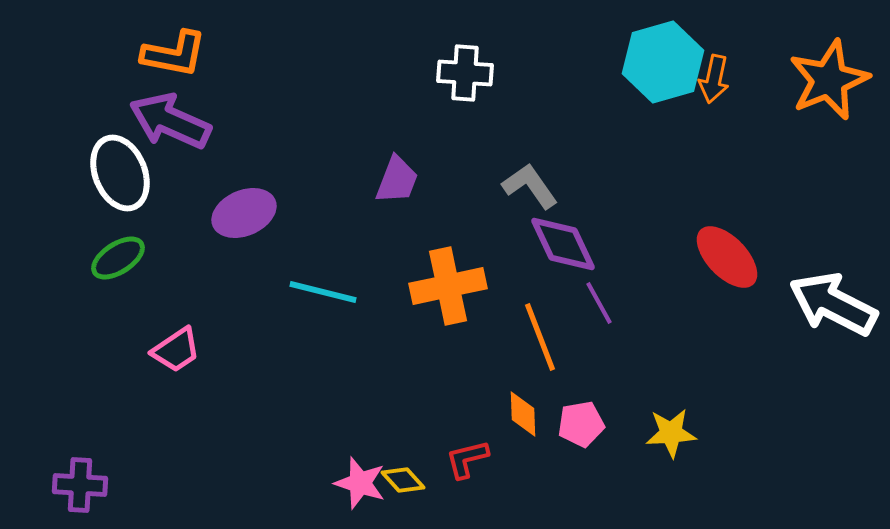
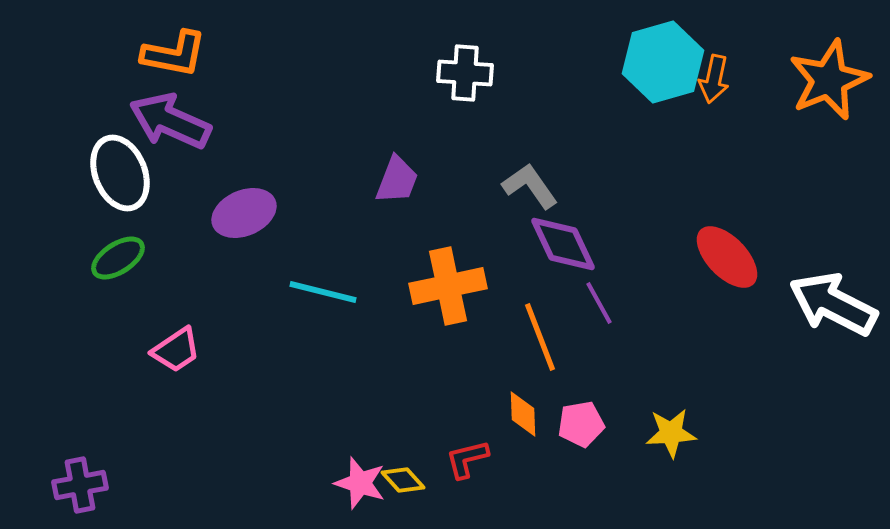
purple cross: rotated 14 degrees counterclockwise
